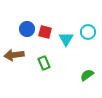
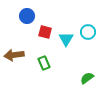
blue circle: moved 13 px up
green semicircle: moved 3 px down
